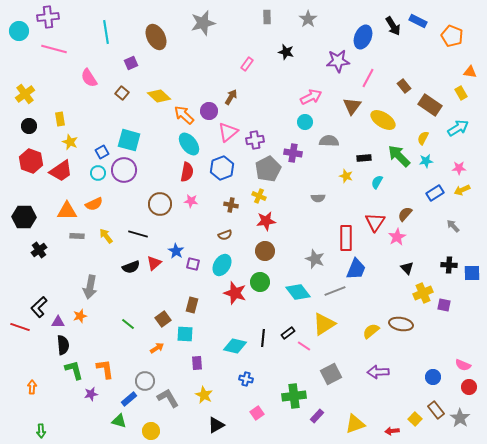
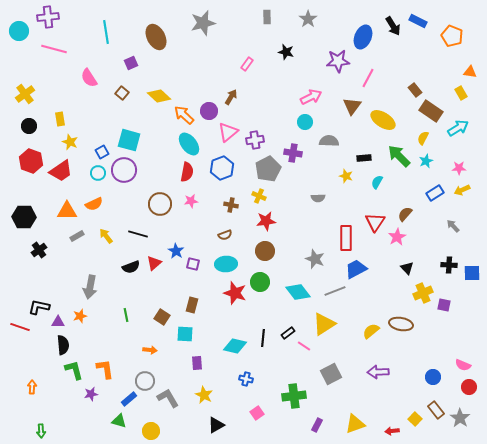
brown rectangle at (404, 86): moved 11 px right, 4 px down
brown rectangle at (430, 105): moved 1 px right, 6 px down
cyan star at (426, 161): rotated 16 degrees counterclockwise
pink star at (191, 201): rotated 16 degrees counterclockwise
gray rectangle at (77, 236): rotated 32 degrees counterclockwise
cyan ellipse at (222, 265): moved 4 px right, 1 px up; rotated 55 degrees clockwise
blue trapezoid at (356, 269): rotated 140 degrees counterclockwise
black L-shape at (39, 307): rotated 55 degrees clockwise
brown square at (163, 319): moved 1 px left, 2 px up; rotated 21 degrees counterclockwise
green line at (128, 324): moved 2 px left, 9 px up; rotated 40 degrees clockwise
orange arrow at (157, 348): moved 7 px left, 2 px down; rotated 40 degrees clockwise
purple rectangle at (317, 416): moved 9 px down; rotated 16 degrees counterclockwise
